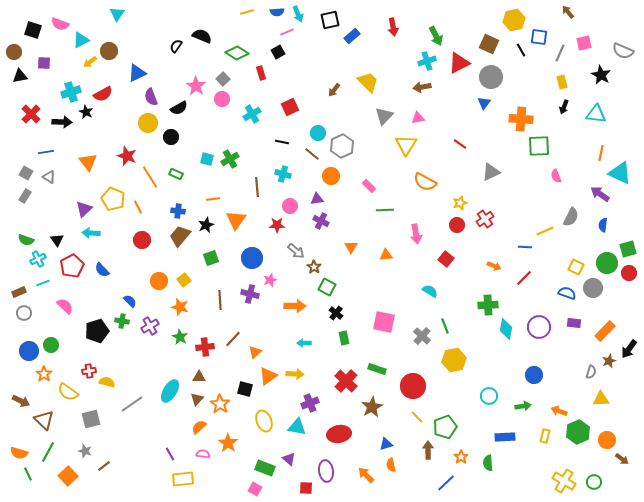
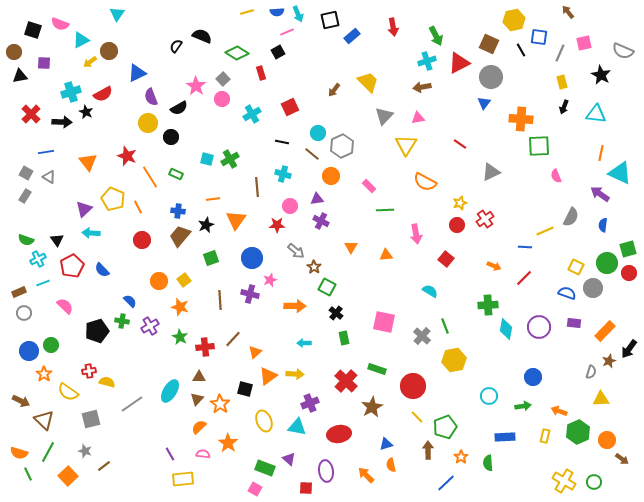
blue circle at (534, 375): moved 1 px left, 2 px down
